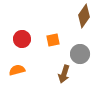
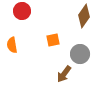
red circle: moved 28 px up
orange semicircle: moved 5 px left, 25 px up; rotated 84 degrees counterclockwise
brown arrow: rotated 18 degrees clockwise
